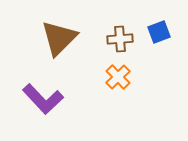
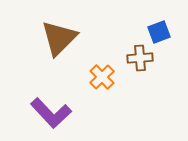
brown cross: moved 20 px right, 19 px down
orange cross: moved 16 px left
purple L-shape: moved 8 px right, 14 px down
